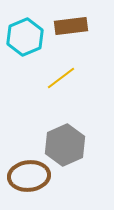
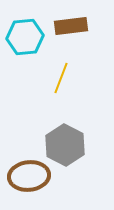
cyan hexagon: rotated 18 degrees clockwise
yellow line: rotated 32 degrees counterclockwise
gray hexagon: rotated 9 degrees counterclockwise
